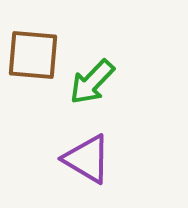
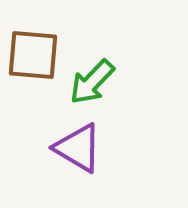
purple triangle: moved 9 px left, 11 px up
